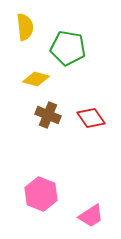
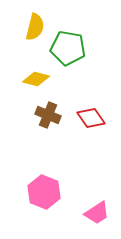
yellow semicircle: moved 10 px right; rotated 20 degrees clockwise
pink hexagon: moved 3 px right, 2 px up
pink trapezoid: moved 6 px right, 3 px up
